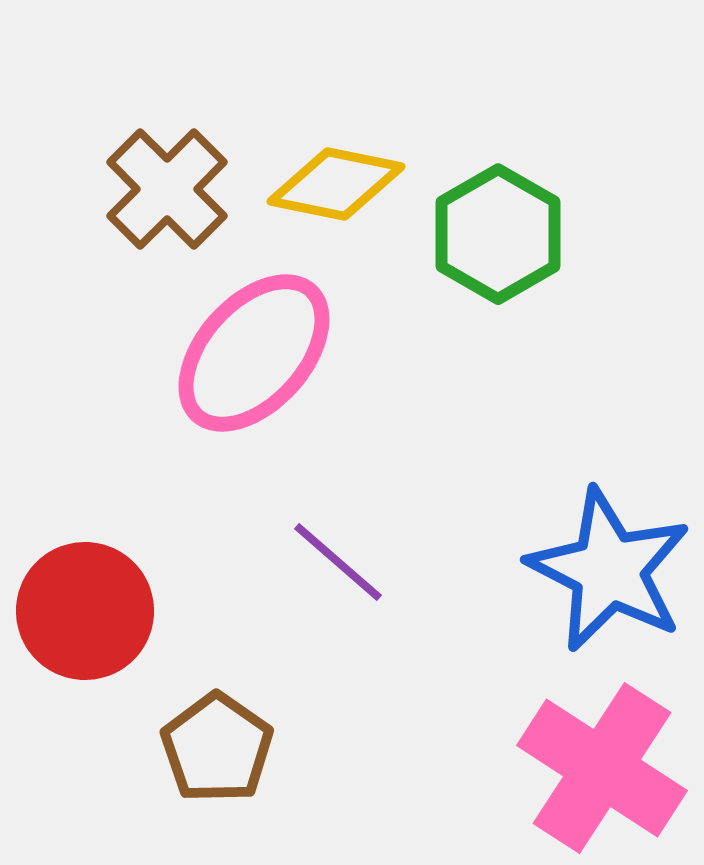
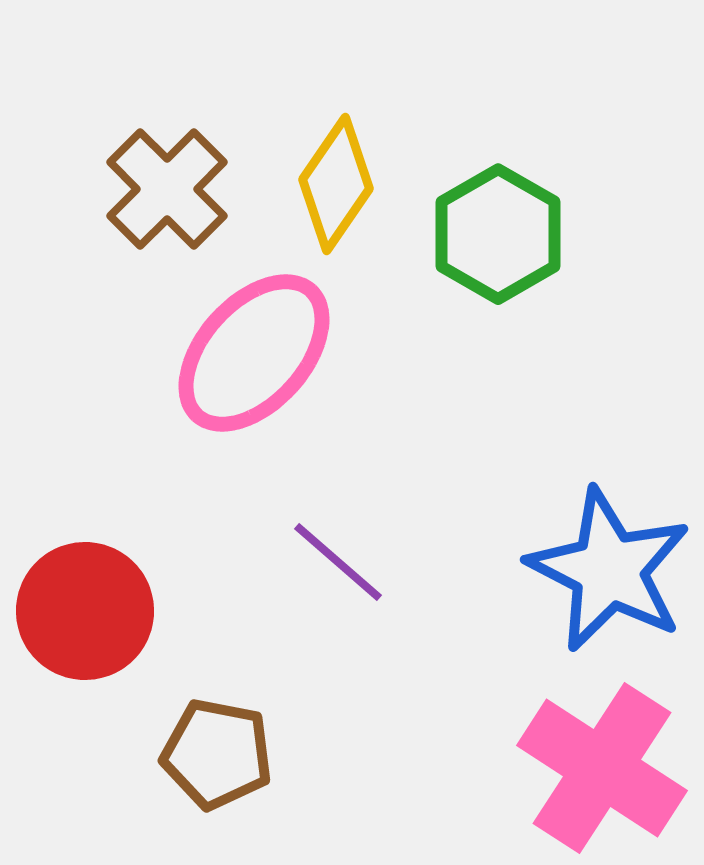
yellow diamond: rotated 67 degrees counterclockwise
brown pentagon: moved 6 px down; rotated 24 degrees counterclockwise
